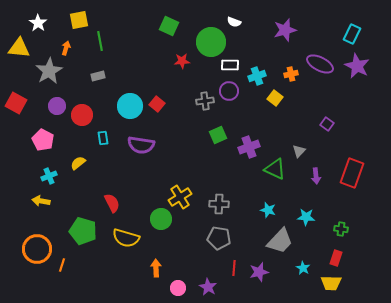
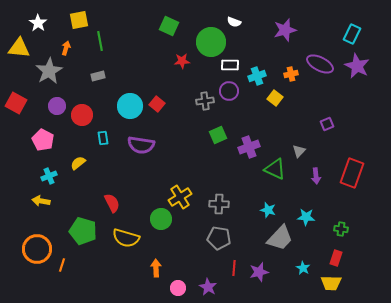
purple square at (327, 124): rotated 32 degrees clockwise
gray trapezoid at (280, 241): moved 3 px up
